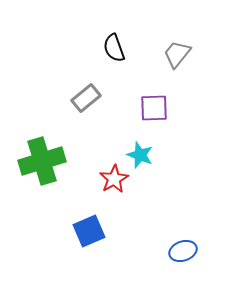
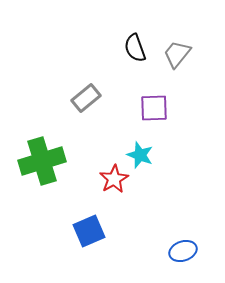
black semicircle: moved 21 px right
